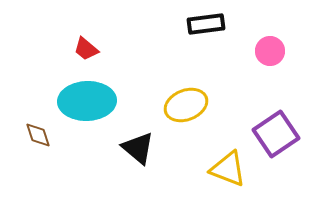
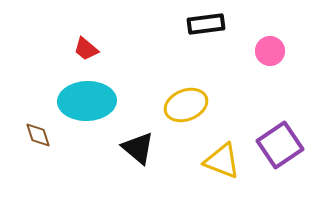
purple square: moved 4 px right, 11 px down
yellow triangle: moved 6 px left, 8 px up
